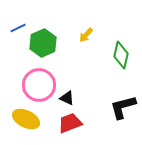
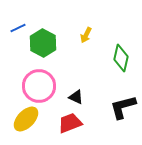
yellow arrow: rotated 14 degrees counterclockwise
green hexagon: rotated 8 degrees counterclockwise
green diamond: moved 3 px down
pink circle: moved 1 px down
black triangle: moved 9 px right, 1 px up
yellow ellipse: rotated 72 degrees counterclockwise
